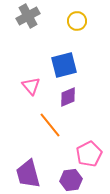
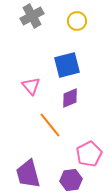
gray cross: moved 4 px right
blue square: moved 3 px right
purple diamond: moved 2 px right, 1 px down
